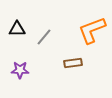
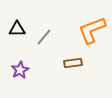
purple star: rotated 30 degrees counterclockwise
